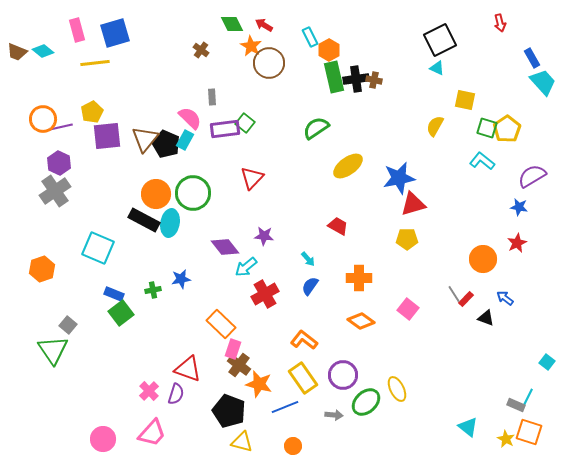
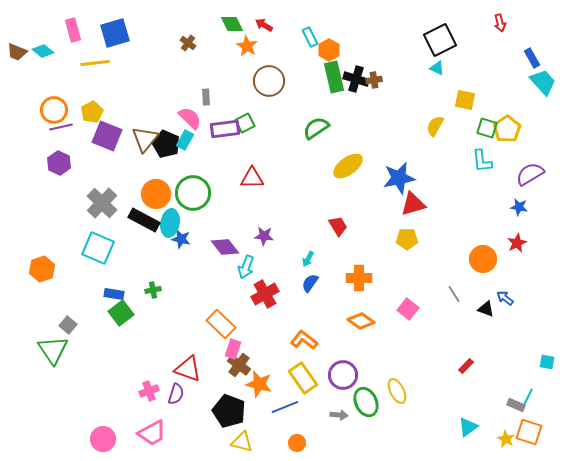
pink rectangle at (77, 30): moved 4 px left
orange star at (251, 46): moved 4 px left
brown cross at (201, 50): moved 13 px left, 7 px up
brown circle at (269, 63): moved 18 px down
black cross at (356, 79): rotated 25 degrees clockwise
brown cross at (374, 80): rotated 21 degrees counterclockwise
gray rectangle at (212, 97): moved 6 px left
orange circle at (43, 119): moved 11 px right, 9 px up
green square at (245, 123): rotated 24 degrees clockwise
purple square at (107, 136): rotated 28 degrees clockwise
cyan L-shape at (482, 161): rotated 135 degrees counterclockwise
purple semicircle at (532, 176): moved 2 px left, 2 px up
red triangle at (252, 178): rotated 45 degrees clockwise
gray cross at (55, 191): moved 47 px right, 12 px down; rotated 12 degrees counterclockwise
red trapezoid at (338, 226): rotated 30 degrees clockwise
cyan arrow at (308, 259): rotated 70 degrees clockwise
cyan arrow at (246, 267): rotated 30 degrees counterclockwise
blue star at (181, 279): moved 40 px up; rotated 24 degrees clockwise
blue semicircle at (310, 286): moved 3 px up
blue rectangle at (114, 294): rotated 12 degrees counterclockwise
red rectangle at (466, 299): moved 67 px down
black triangle at (486, 318): moved 9 px up
cyan square at (547, 362): rotated 28 degrees counterclockwise
yellow ellipse at (397, 389): moved 2 px down
pink cross at (149, 391): rotated 24 degrees clockwise
green ellipse at (366, 402): rotated 72 degrees counterclockwise
gray arrow at (334, 415): moved 5 px right
cyan triangle at (468, 427): rotated 45 degrees clockwise
pink trapezoid at (152, 433): rotated 20 degrees clockwise
orange circle at (293, 446): moved 4 px right, 3 px up
